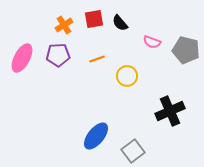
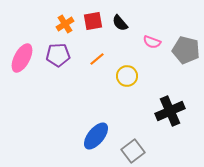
red square: moved 1 px left, 2 px down
orange cross: moved 1 px right, 1 px up
orange line: rotated 21 degrees counterclockwise
